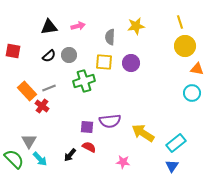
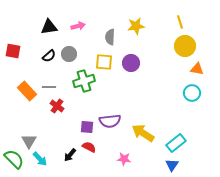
gray circle: moved 1 px up
gray line: moved 1 px up; rotated 24 degrees clockwise
red cross: moved 15 px right
pink star: moved 1 px right, 3 px up
blue triangle: moved 1 px up
